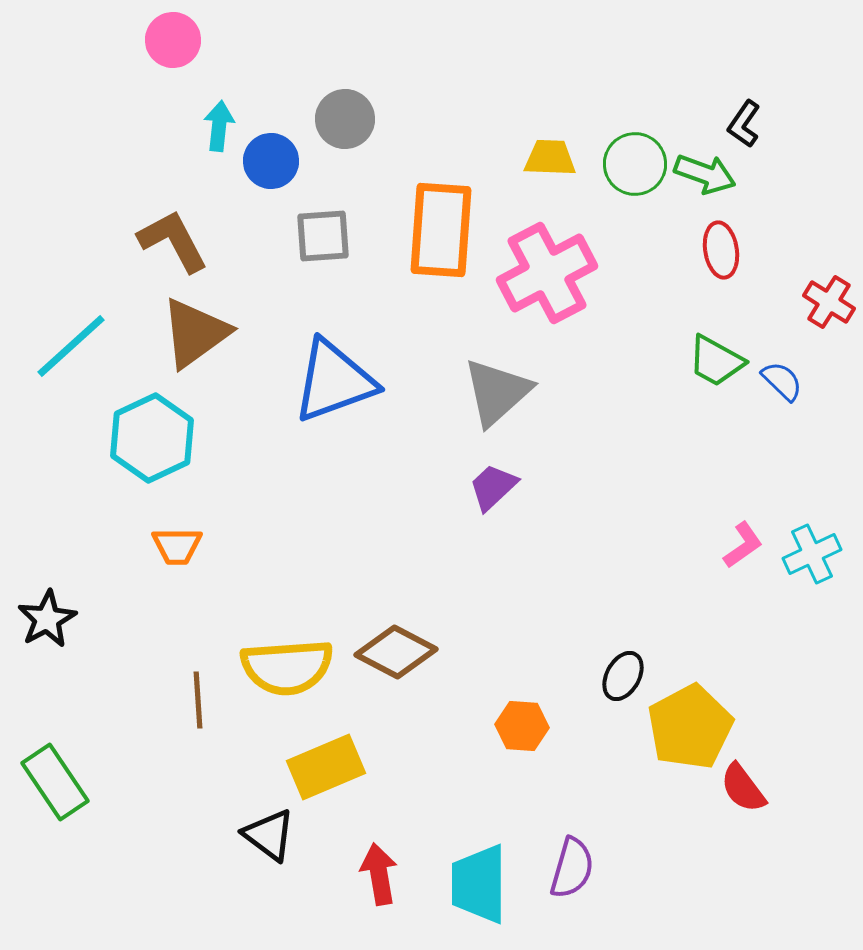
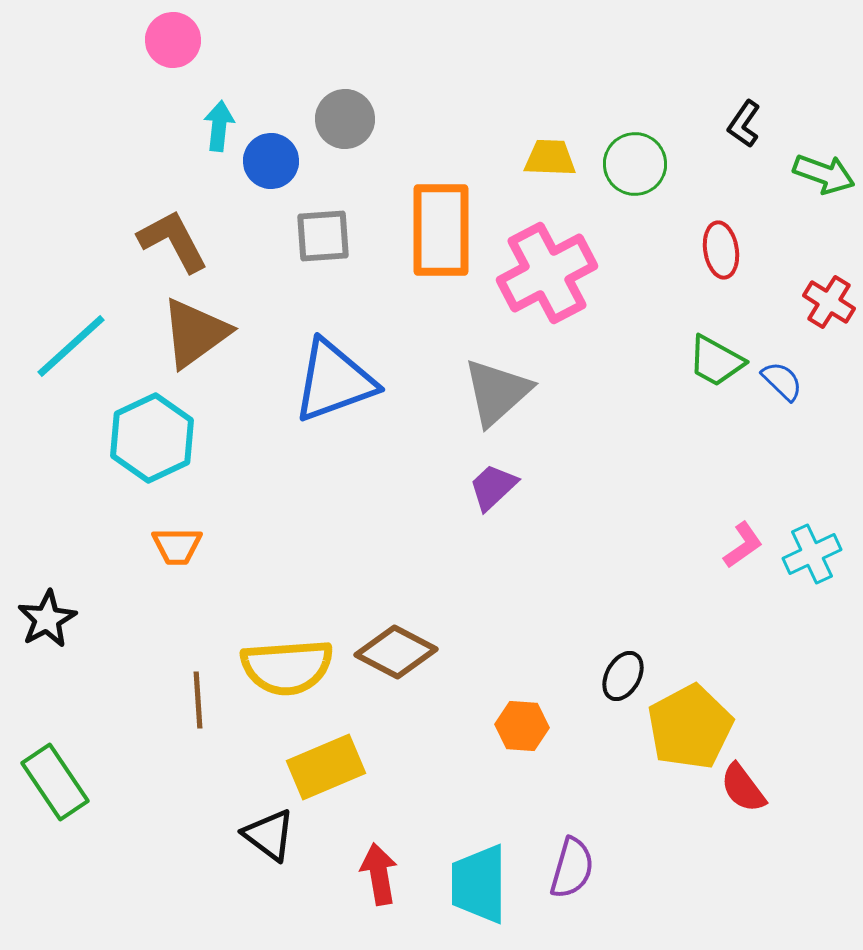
green arrow: moved 119 px right
orange rectangle: rotated 4 degrees counterclockwise
